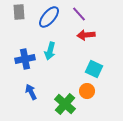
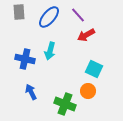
purple line: moved 1 px left, 1 px down
red arrow: rotated 24 degrees counterclockwise
blue cross: rotated 24 degrees clockwise
orange circle: moved 1 px right
green cross: rotated 20 degrees counterclockwise
